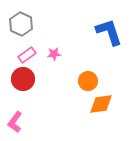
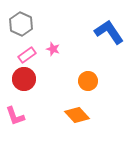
blue L-shape: rotated 16 degrees counterclockwise
pink star: moved 1 px left, 5 px up; rotated 24 degrees clockwise
red circle: moved 1 px right
orange diamond: moved 24 px left, 11 px down; rotated 55 degrees clockwise
pink L-shape: moved 6 px up; rotated 55 degrees counterclockwise
